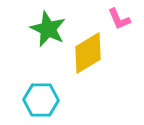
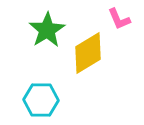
green star: moved 1 px left, 1 px down; rotated 15 degrees clockwise
